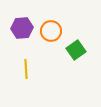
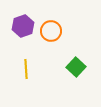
purple hexagon: moved 1 px right, 2 px up; rotated 15 degrees counterclockwise
green square: moved 17 px down; rotated 12 degrees counterclockwise
